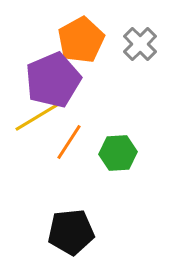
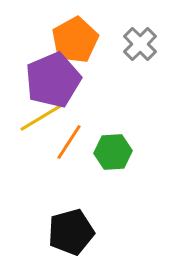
orange pentagon: moved 6 px left
yellow line: moved 5 px right
green hexagon: moved 5 px left, 1 px up
black pentagon: rotated 9 degrees counterclockwise
